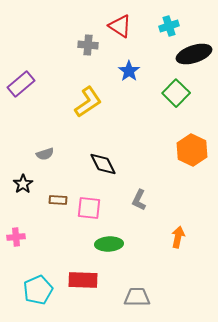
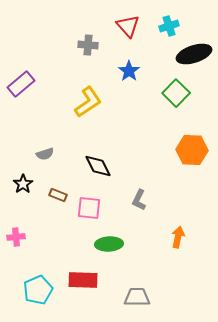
red triangle: moved 8 px right; rotated 15 degrees clockwise
orange hexagon: rotated 24 degrees counterclockwise
black diamond: moved 5 px left, 2 px down
brown rectangle: moved 5 px up; rotated 18 degrees clockwise
